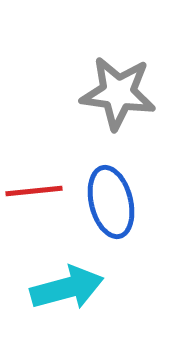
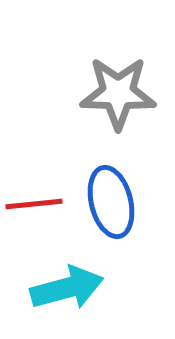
gray star: rotated 6 degrees counterclockwise
red line: moved 13 px down
